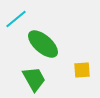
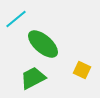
yellow square: rotated 30 degrees clockwise
green trapezoid: moved 1 px left, 1 px up; rotated 88 degrees counterclockwise
